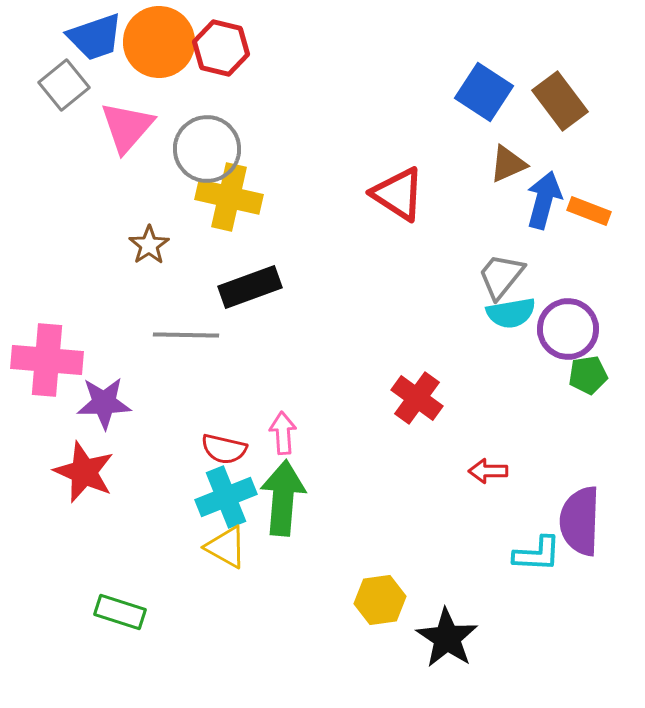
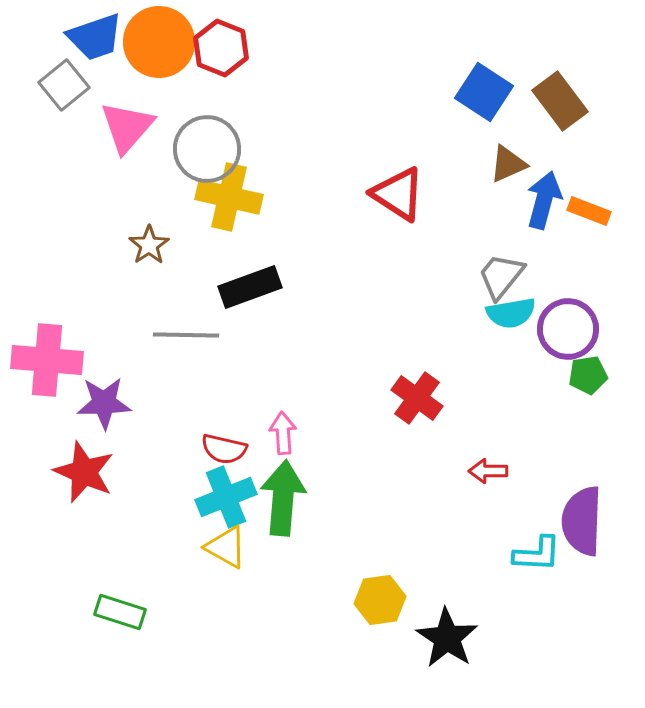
red hexagon: rotated 8 degrees clockwise
purple semicircle: moved 2 px right
